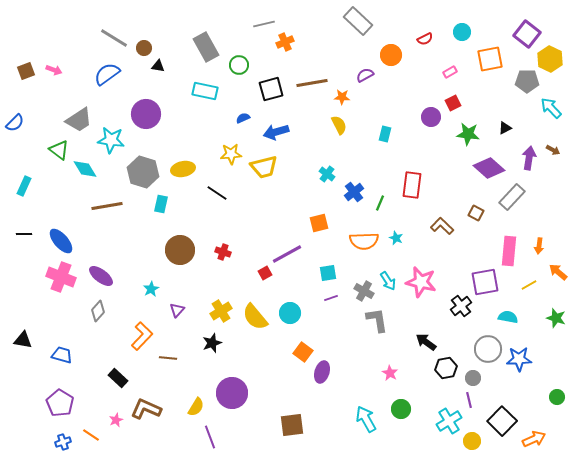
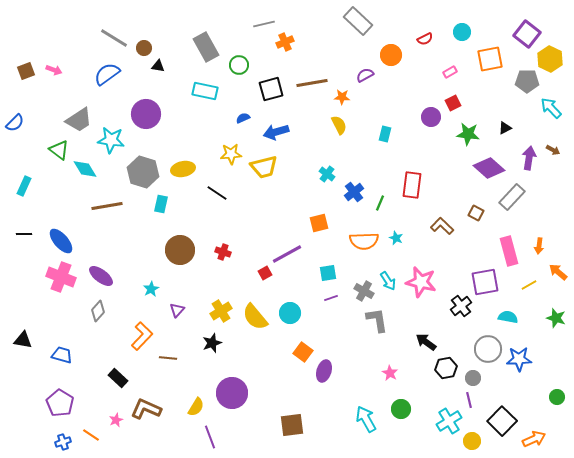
pink rectangle at (509, 251): rotated 20 degrees counterclockwise
purple ellipse at (322, 372): moved 2 px right, 1 px up
